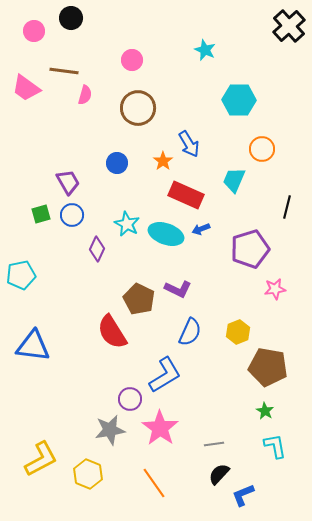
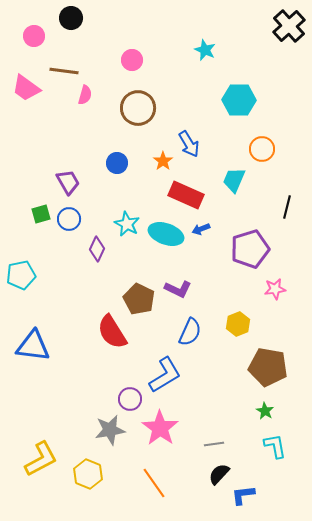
pink circle at (34, 31): moved 5 px down
blue circle at (72, 215): moved 3 px left, 4 px down
yellow hexagon at (238, 332): moved 8 px up
blue L-shape at (243, 495): rotated 15 degrees clockwise
